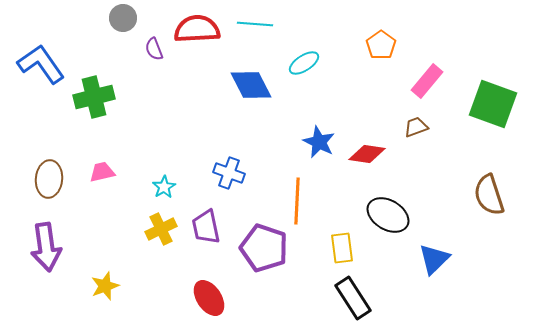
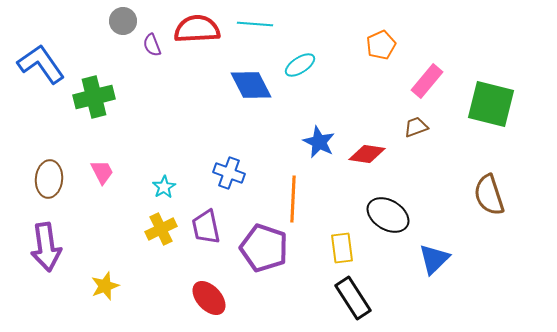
gray circle: moved 3 px down
orange pentagon: rotated 12 degrees clockwise
purple semicircle: moved 2 px left, 4 px up
cyan ellipse: moved 4 px left, 2 px down
green square: moved 2 px left; rotated 6 degrees counterclockwise
pink trapezoid: rotated 76 degrees clockwise
orange line: moved 4 px left, 2 px up
red ellipse: rotated 9 degrees counterclockwise
